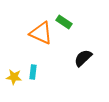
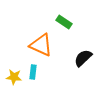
orange triangle: moved 12 px down
